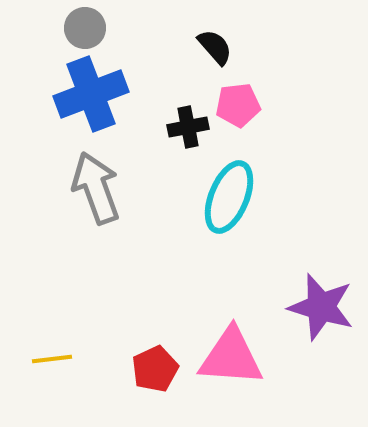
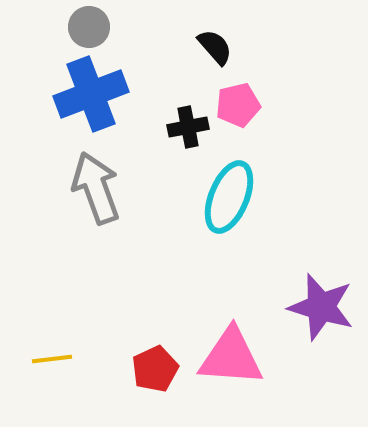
gray circle: moved 4 px right, 1 px up
pink pentagon: rotated 6 degrees counterclockwise
